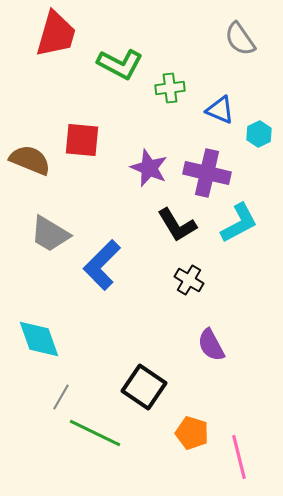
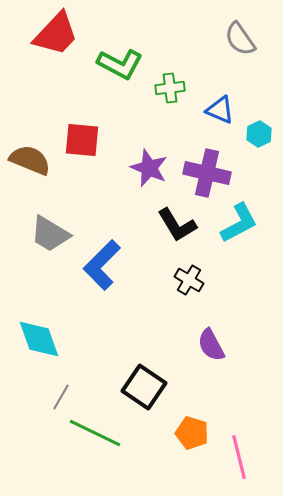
red trapezoid: rotated 27 degrees clockwise
